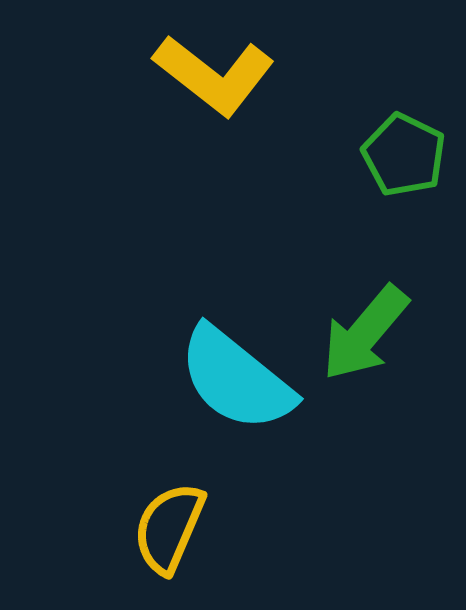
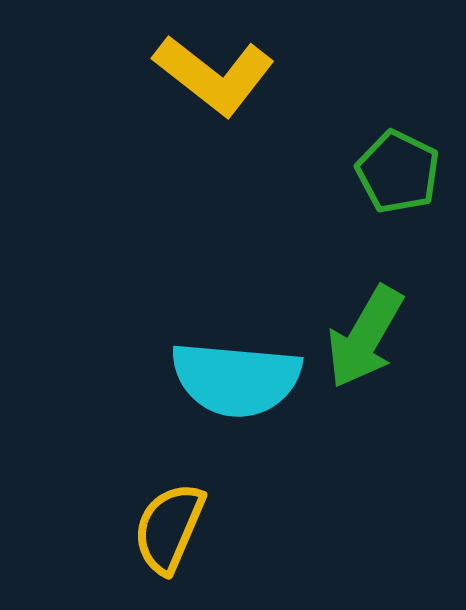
green pentagon: moved 6 px left, 17 px down
green arrow: moved 4 px down; rotated 10 degrees counterclockwise
cyan semicircle: rotated 34 degrees counterclockwise
